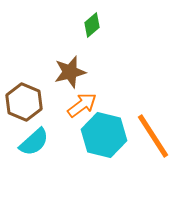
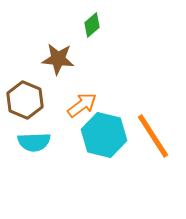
brown star: moved 12 px left, 13 px up; rotated 20 degrees clockwise
brown hexagon: moved 1 px right, 2 px up
cyan semicircle: rotated 40 degrees clockwise
